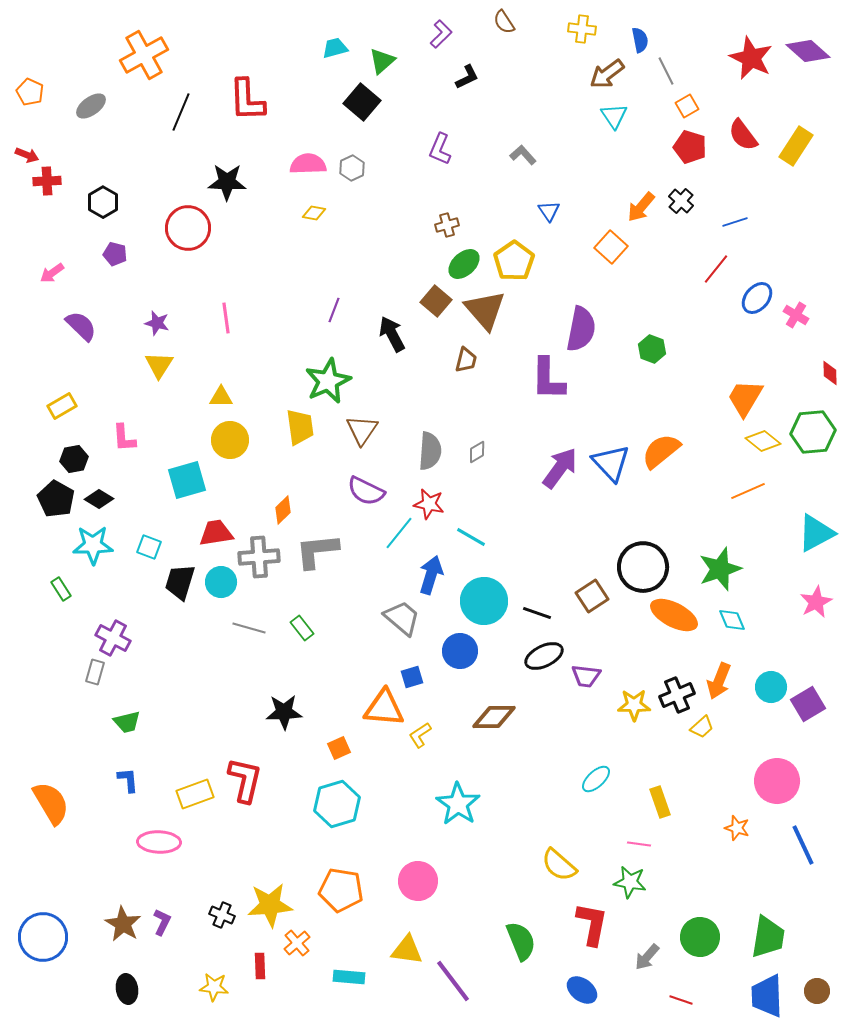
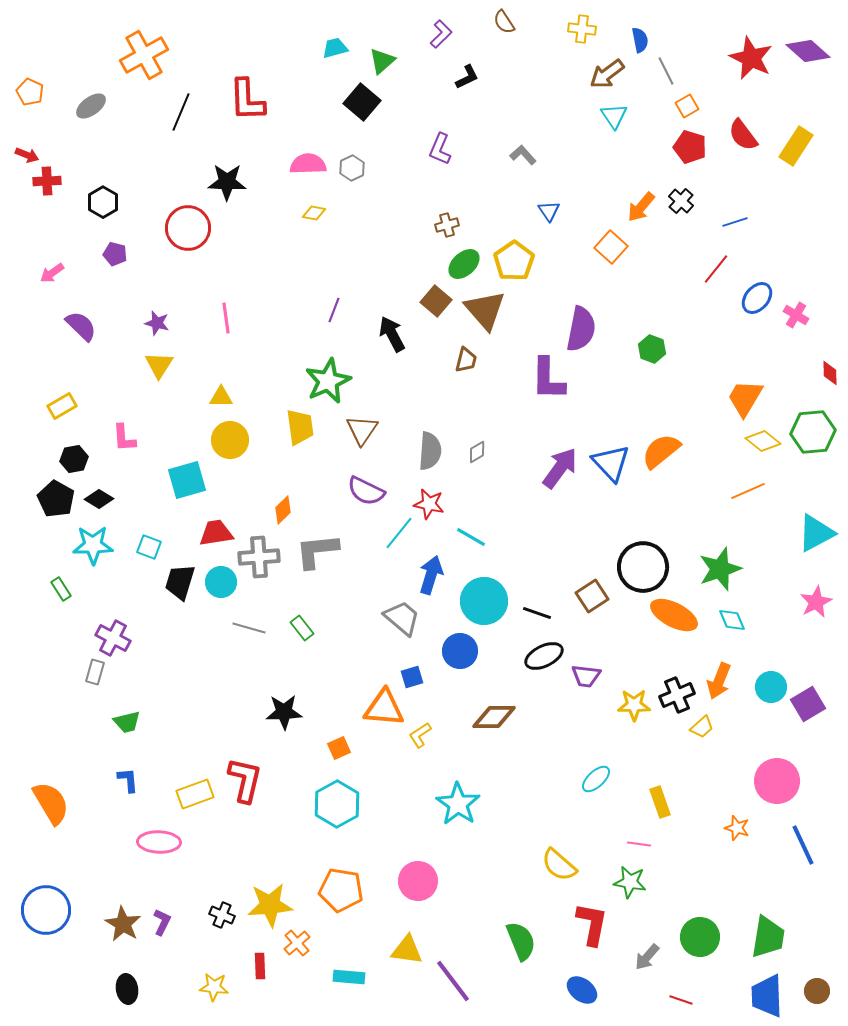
cyan hexagon at (337, 804): rotated 12 degrees counterclockwise
blue circle at (43, 937): moved 3 px right, 27 px up
